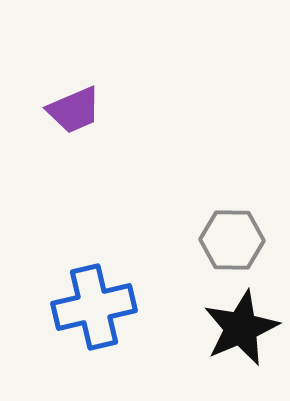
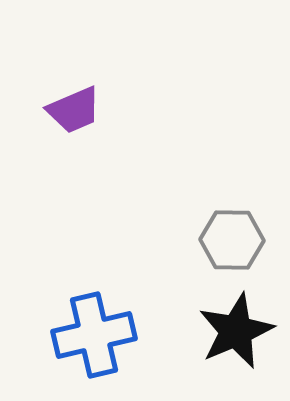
blue cross: moved 28 px down
black star: moved 5 px left, 3 px down
